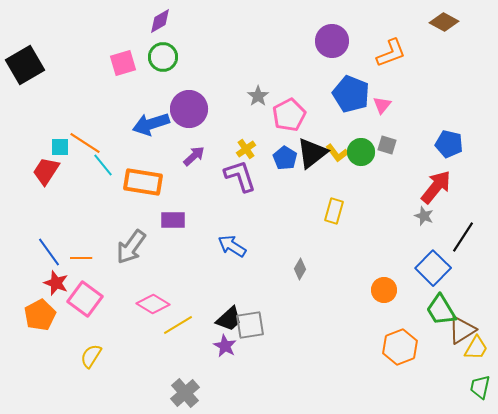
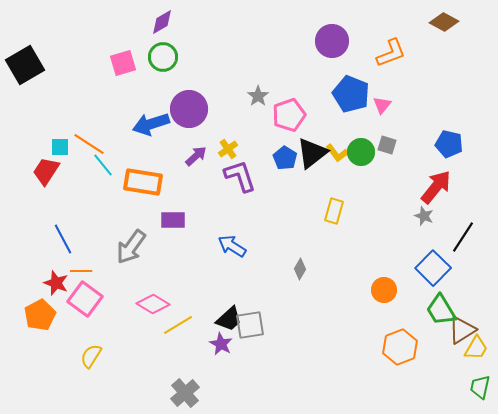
purple diamond at (160, 21): moved 2 px right, 1 px down
pink pentagon at (289, 115): rotated 8 degrees clockwise
orange line at (85, 143): moved 4 px right, 1 px down
yellow cross at (246, 149): moved 18 px left
purple arrow at (194, 156): moved 2 px right
blue line at (49, 252): moved 14 px right, 13 px up; rotated 8 degrees clockwise
orange line at (81, 258): moved 13 px down
purple star at (225, 346): moved 4 px left, 2 px up
